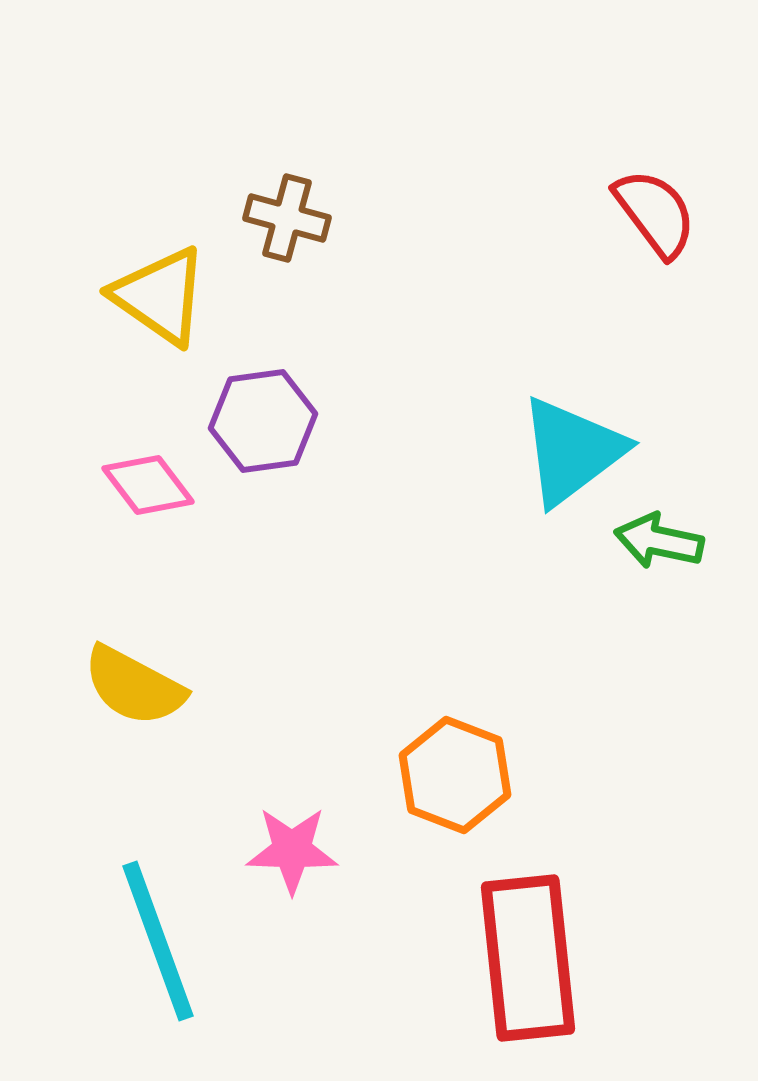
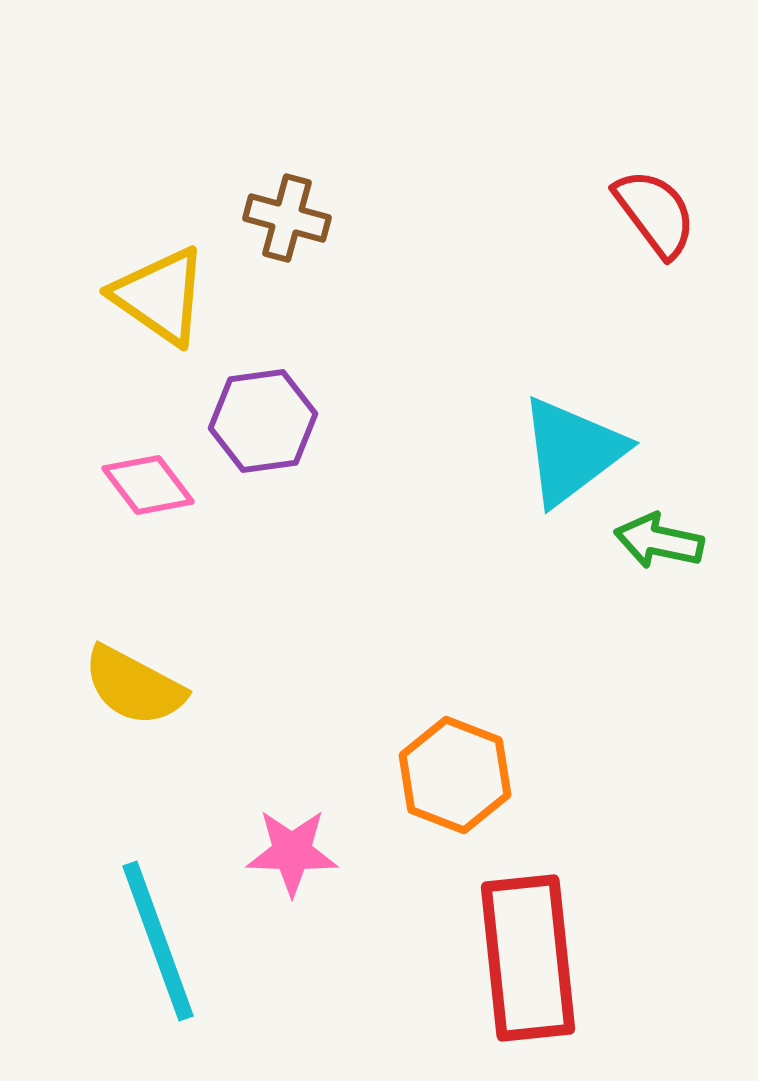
pink star: moved 2 px down
